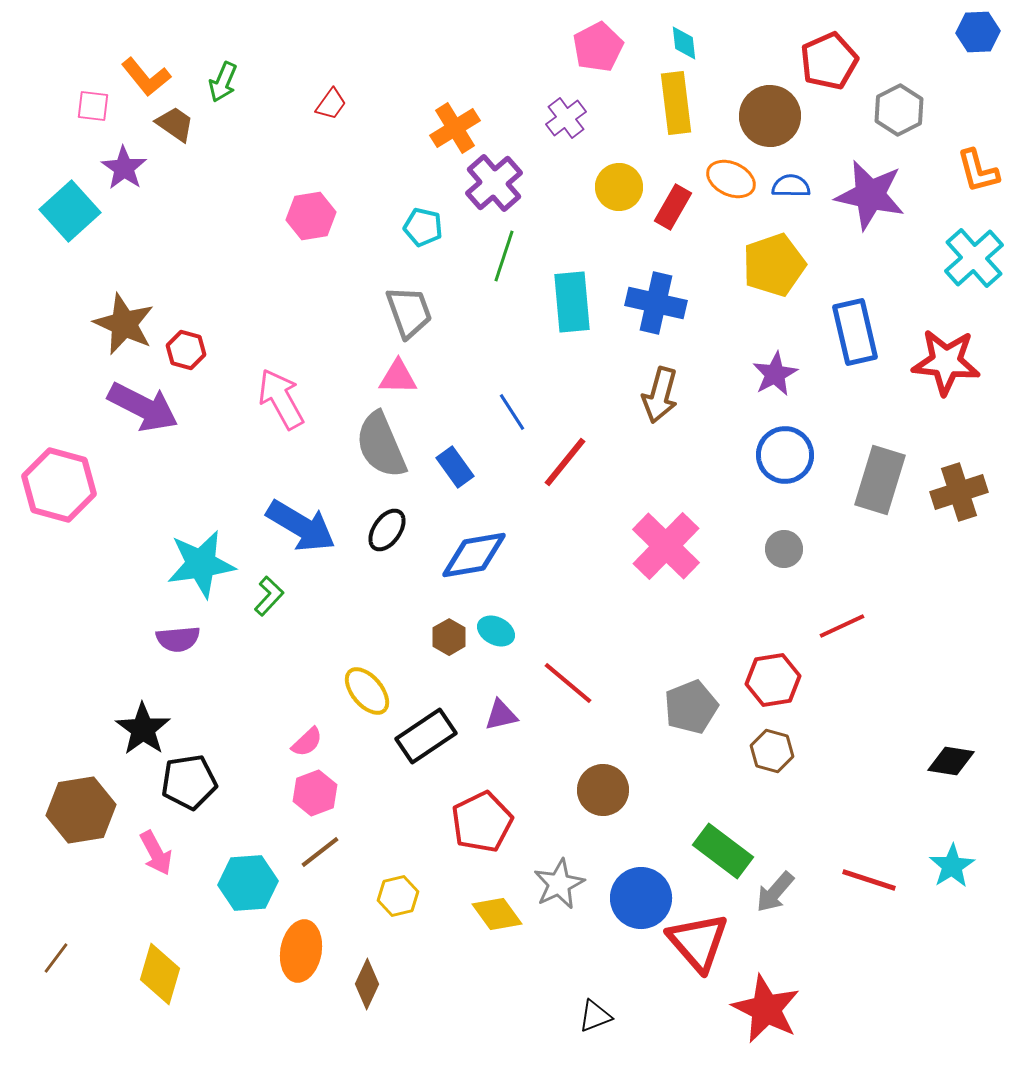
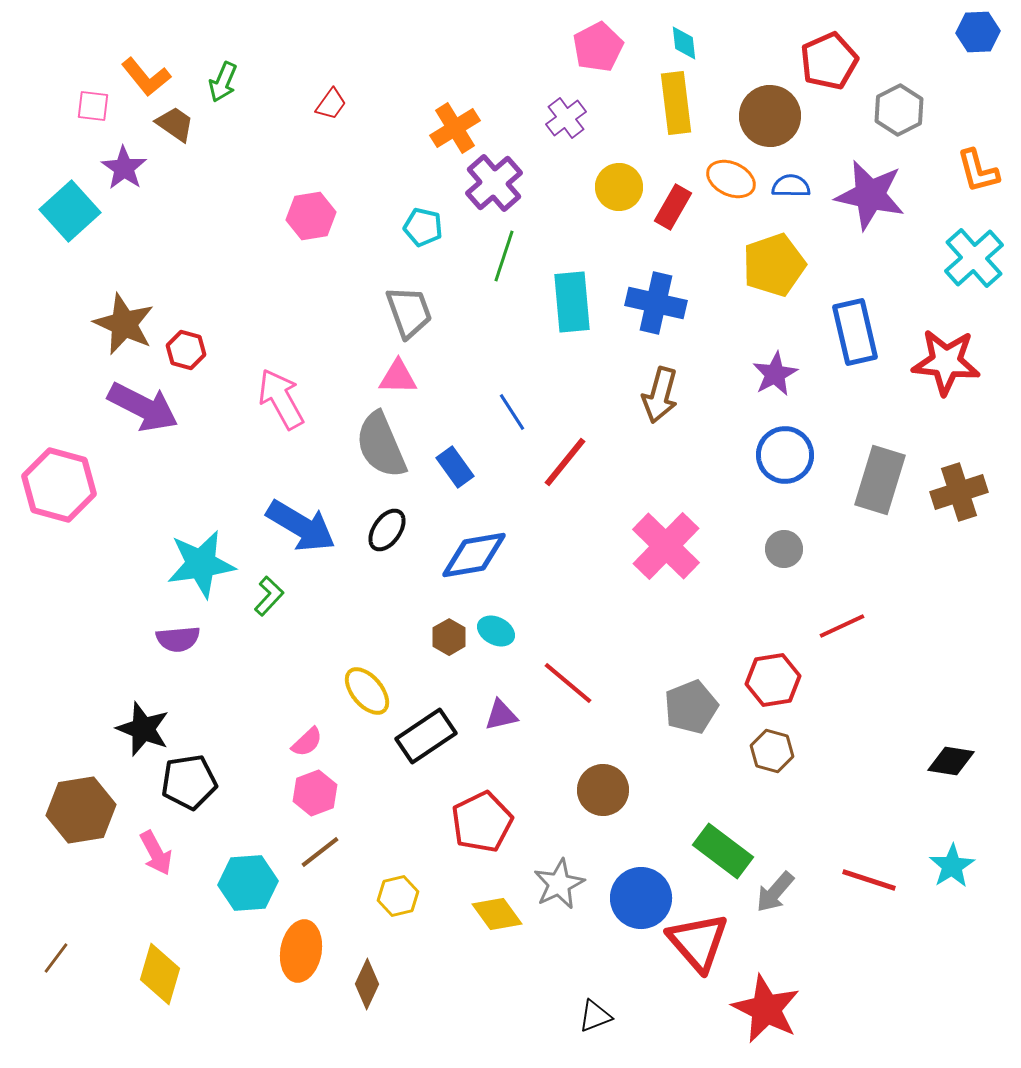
black star at (143, 729): rotated 14 degrees counterclockwise
